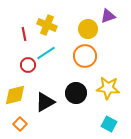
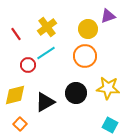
yellow cross: moved 2 px down; rotated 30 degrees clockwise
red line: moved 8 px left; rotated 24 degrees counterclockwise
cyan square: moved 1 px right, 1 px down
